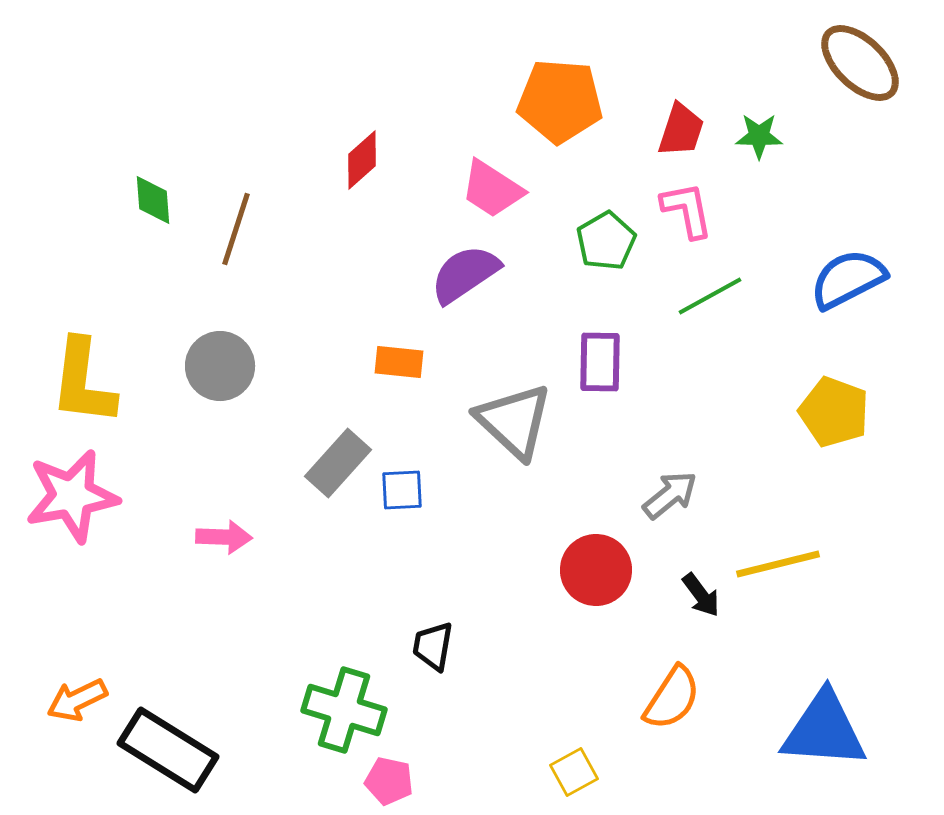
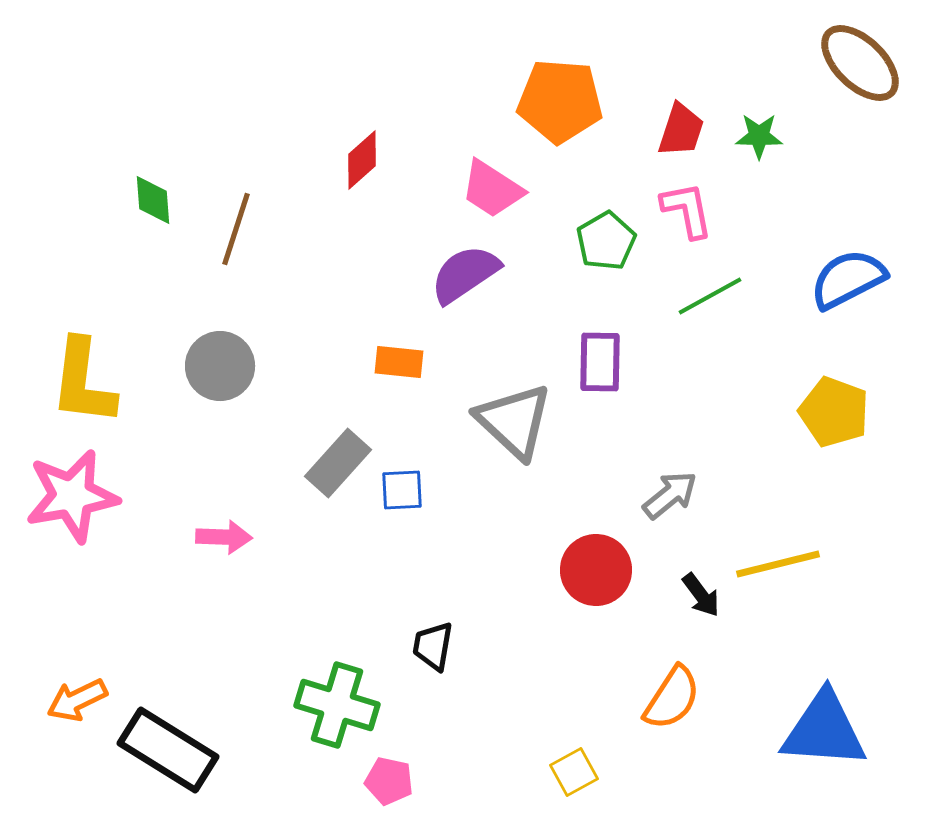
green cross: moved 7 px left, 5 px up
